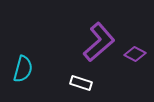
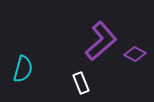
purple L-shape: moved 2 px right, 1 px up
white rectangle: rotated 50 degrees clockwise
